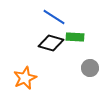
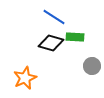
gray circle: moved 2 px right, 2 px up
